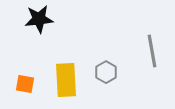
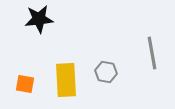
gray line: moved 2 px down
gray hexagon: rotated 20 degrees counterclockwise
